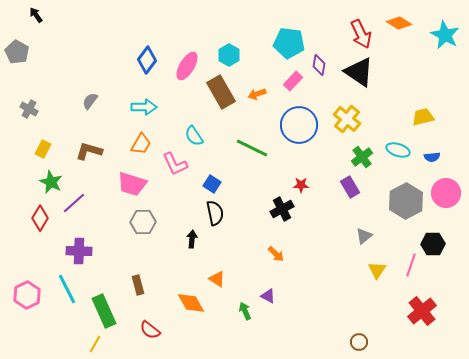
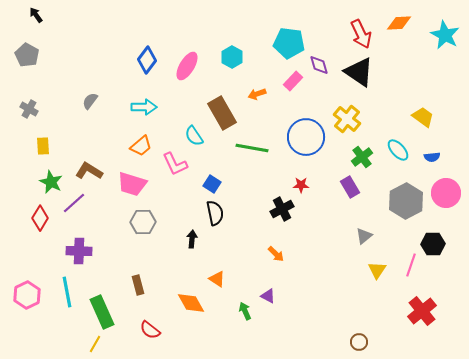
orange diamond at (399, 23): rotated 35 degrees counterclockwise
gray pentagon at (17, 52): moved 10 px right, 3 px down
cyan hexagon at (229, 55): moved 3 px right, 2 px down
purple diamond at (319, 65): rotated 25 degrees counterclockwise
brown rectangle at (221, 92): moved 1 px right, 21 px down
yellow trapezoid at (423, 117): rotated 50 degrees clockwise
blue circle at (299, 125): moved 7 px right, 12 px down
orange trapezoid at (141, 144): moved 2 px down; rotated 20 degrees clockwise
green line at (252, 148): rotated 16 degrees counterclockwise
yellow rectangle at (43, 149): moved 3 px up; rotated 30 degrees counterclockwise
cyan ellipse at (398, 150): rotated 30 degrees clockwise
brown L-shape at (89, 151): moved 20 px down; rotated 16 degrees clockwise
cyan line at (67, 289): moved 3 px down; rotated 16 degrees clockwise
green rectangle at (104, 311): moved 2 px left, 1 px down
